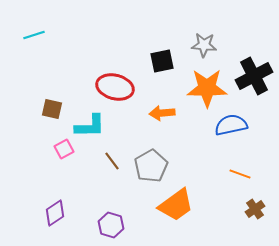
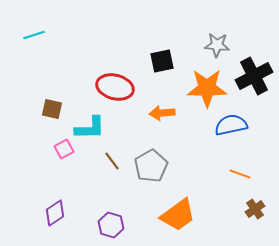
gray star: moved 13 px right
cyan L-shape: moved 2 px down
orange trapezoid: moved 2 px right, 10 px down
